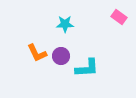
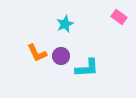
cyan star: rotated 24 degrees counterclockwise
